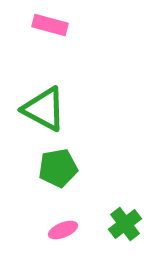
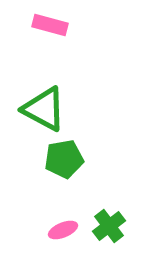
green pentagon: moved 6 px right, 9 px up
green cross: moved 16 px left, 2 px down
